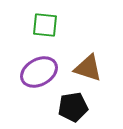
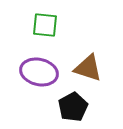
purple ellipse: rotated 42 degrees clockwise
black pentagon: rotated 20 degrees counterclockwise
